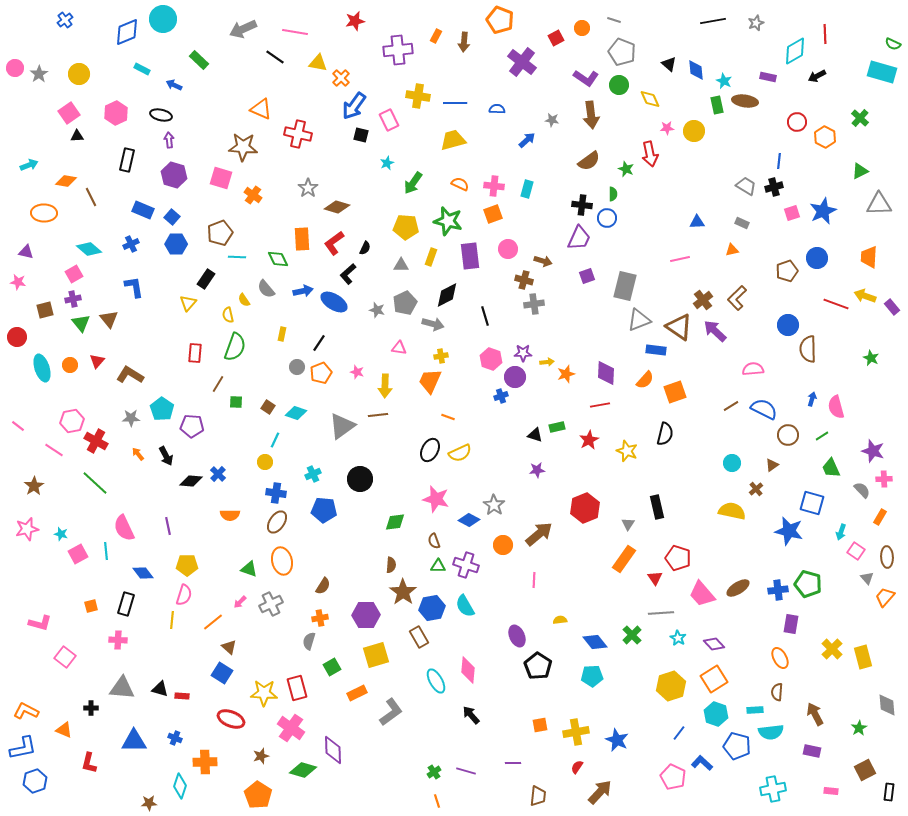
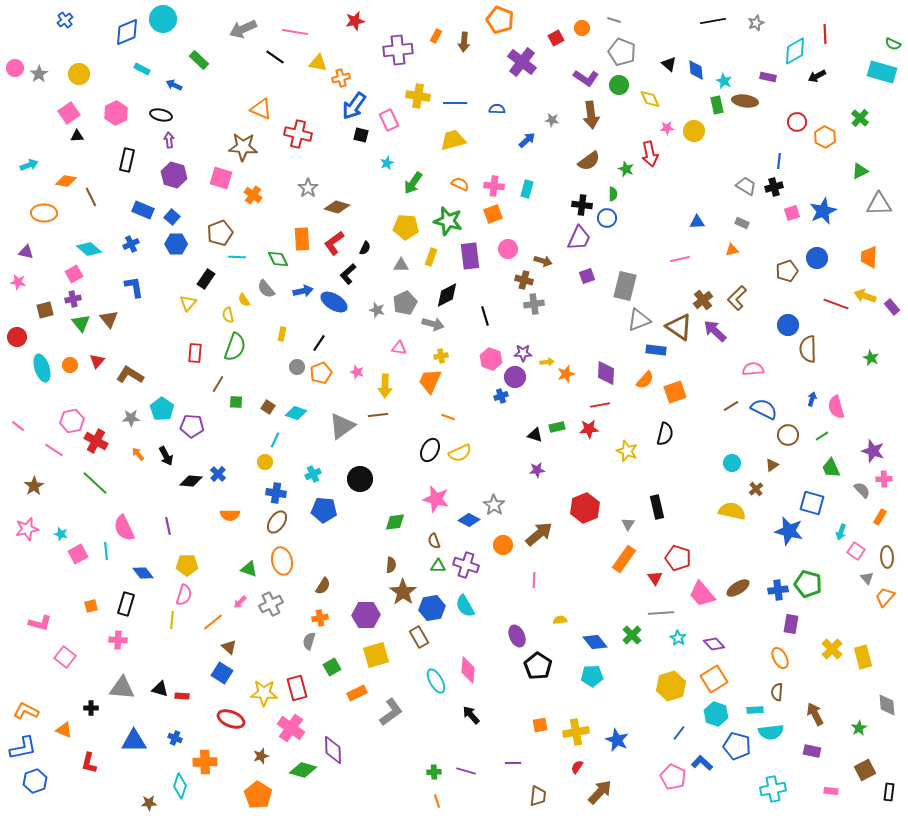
orange cross at (341, 78): rotated 30 degrees clockwise
red star at (589, 440): moved 11 px up; rotated 24 degrees clockwise
green cross at (434, 772): rotated 32 degrees clockwise
